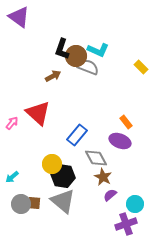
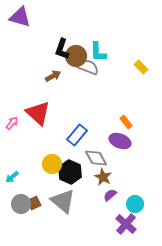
purple triangle: moved 1 px right; rotated 20 degrees counterclockwise
cyan L-shape: moved 2 px down; rotated 65 degrees clockwise
black hexagon: moved 7 px right, 4 px up; rotated 15 degrees clockwise
brown square: rotated 32 degrees counterclockwise
purple cross: rotated 30 degrees counterclockwise
